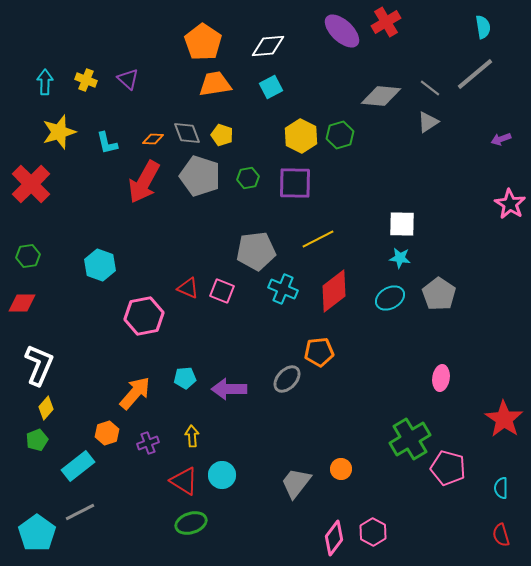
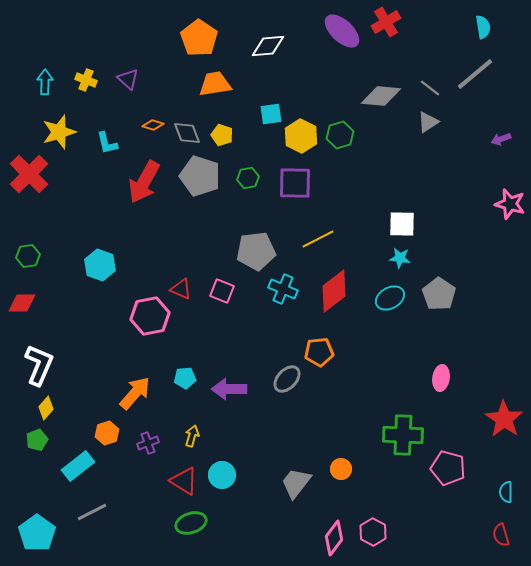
orange pentagon at (203, 42): moved 4 px left, 4 px up
cyan square at (271, 87): moved 27 px down; rotated 20 degrees clockwise
orange diamond at (153, 139): moved 14 px up; rotated 15 degrees clockwise
red cross at (31, 184): moved 2 px left, 10 px up
pink star at (510, 204): rotated 16 degrees counterclockwise
red triangle at (188, 288): moved 7 px left, 1 px down
pink hexagon at (144, 316): moved 6 px right
yellow arrow at (192, 436): rotated 20 degrees clockwise
green cross at (410, 439): moved 7 px left, 4 px up; rotated 33 degrees clockwise
cyan semicircle at (501, 488): moved 5 px right, 4 px down
gray line at (80, 512): moved 12 px right
